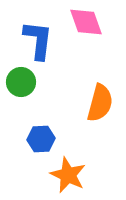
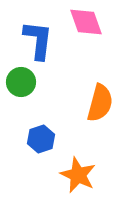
blue hexagon: rotated 16 degrees counterclockwise
orange star: moved 10 px right
